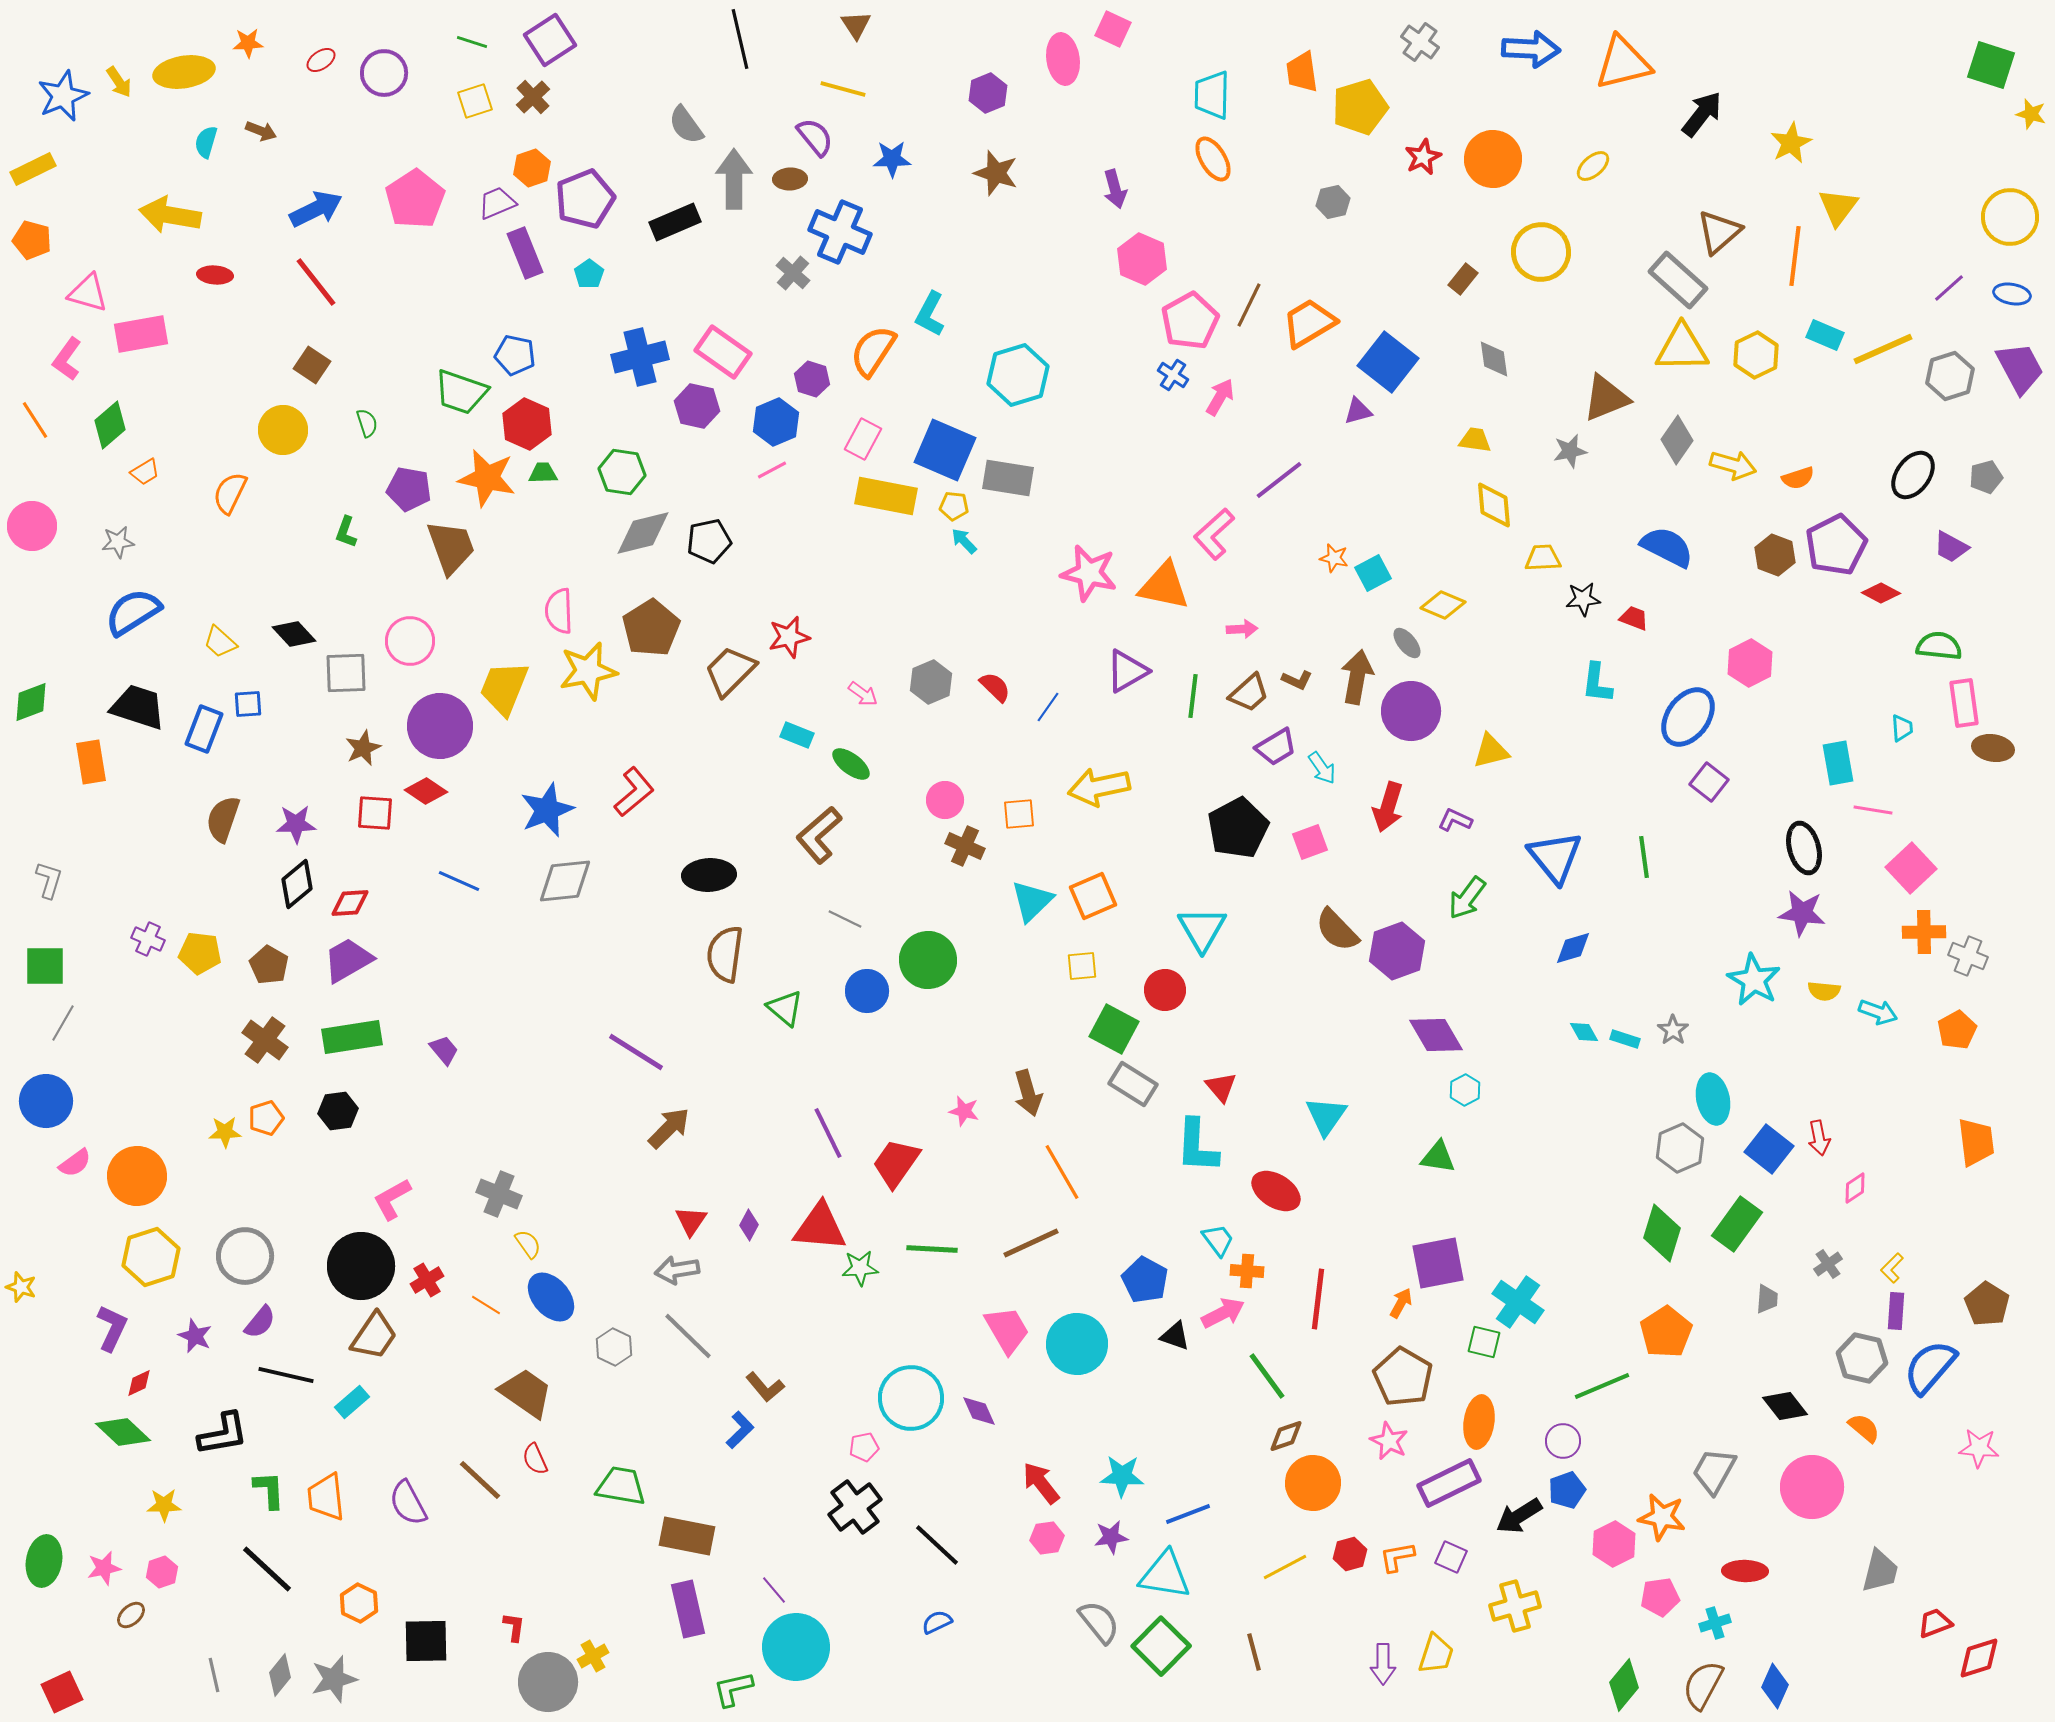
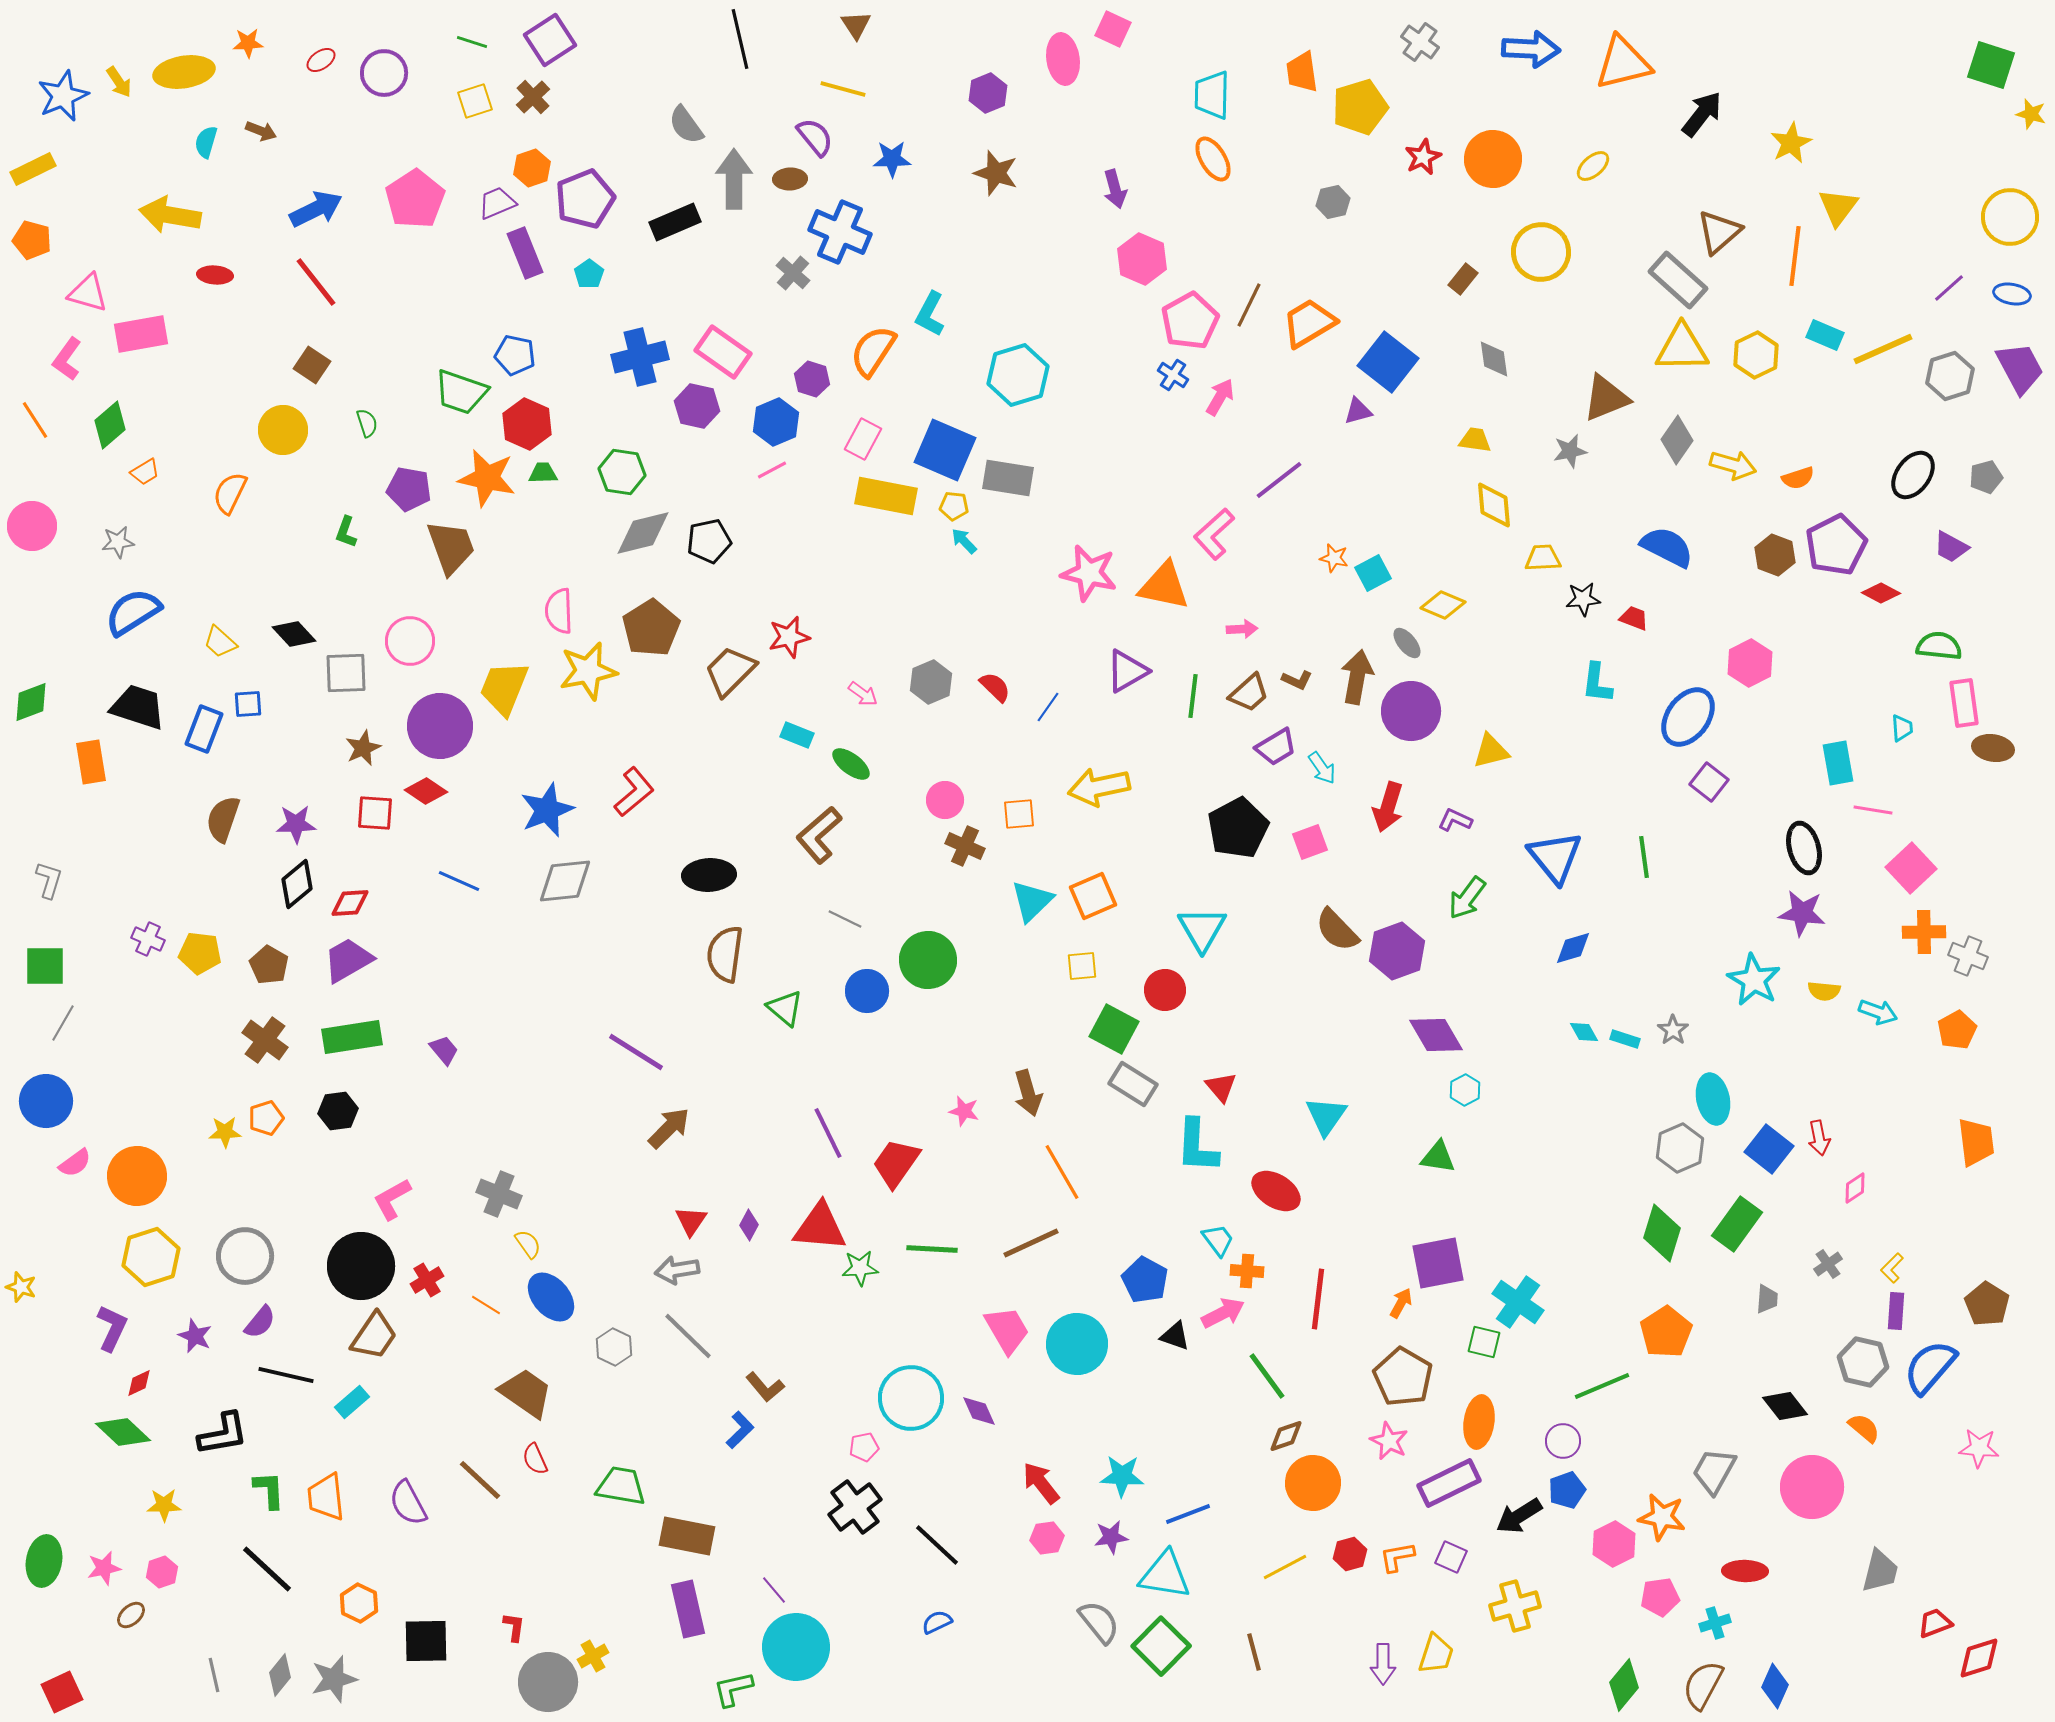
gray hexagon at (1862, 1358): moved 1 px right, 4 px down
